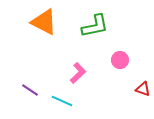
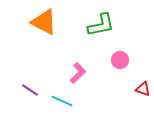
green L-shape: moved 6 px right, 1 px up
